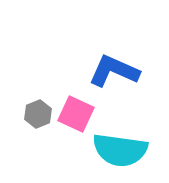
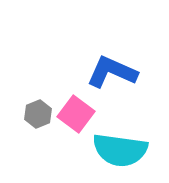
blue L-shape: moved 2 px left, 1 px down
pink square: rotated 12 degrees clockwise
